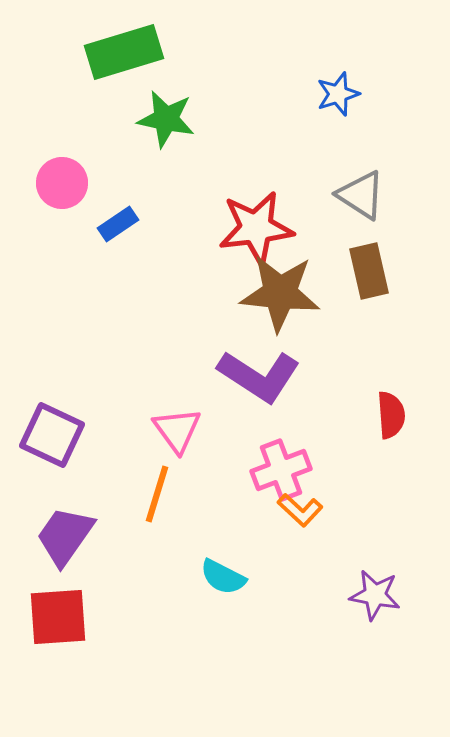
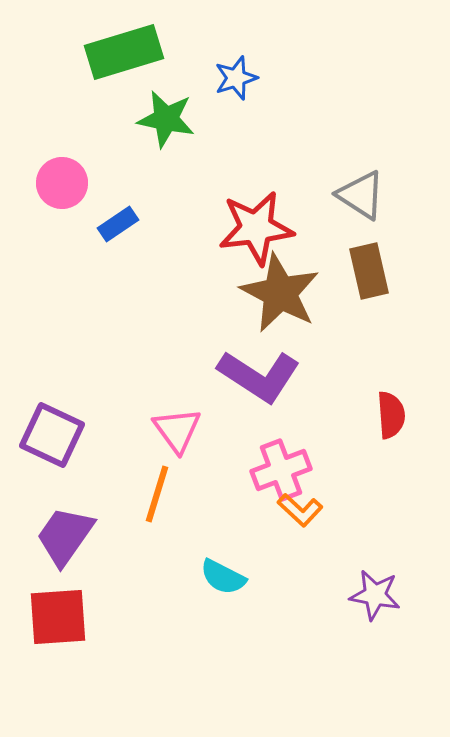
blue star: moved 102 px left, 16 px up
brown star: rotated 22 degrees clockwise
